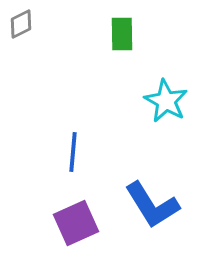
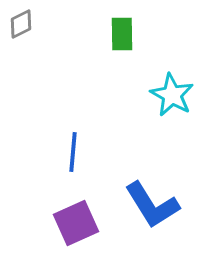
cyan star: moved 6 px right, 6 px up
